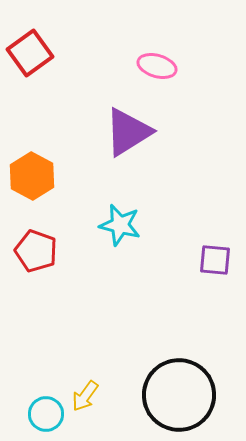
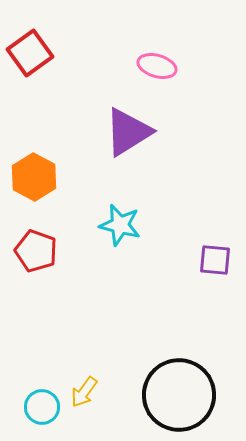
orange hexagon: moved 2 px right, 1 px down
yellow arrow: moved 1 px left, 4 px up
cyan circle: moved 4 px left, 7 px up
